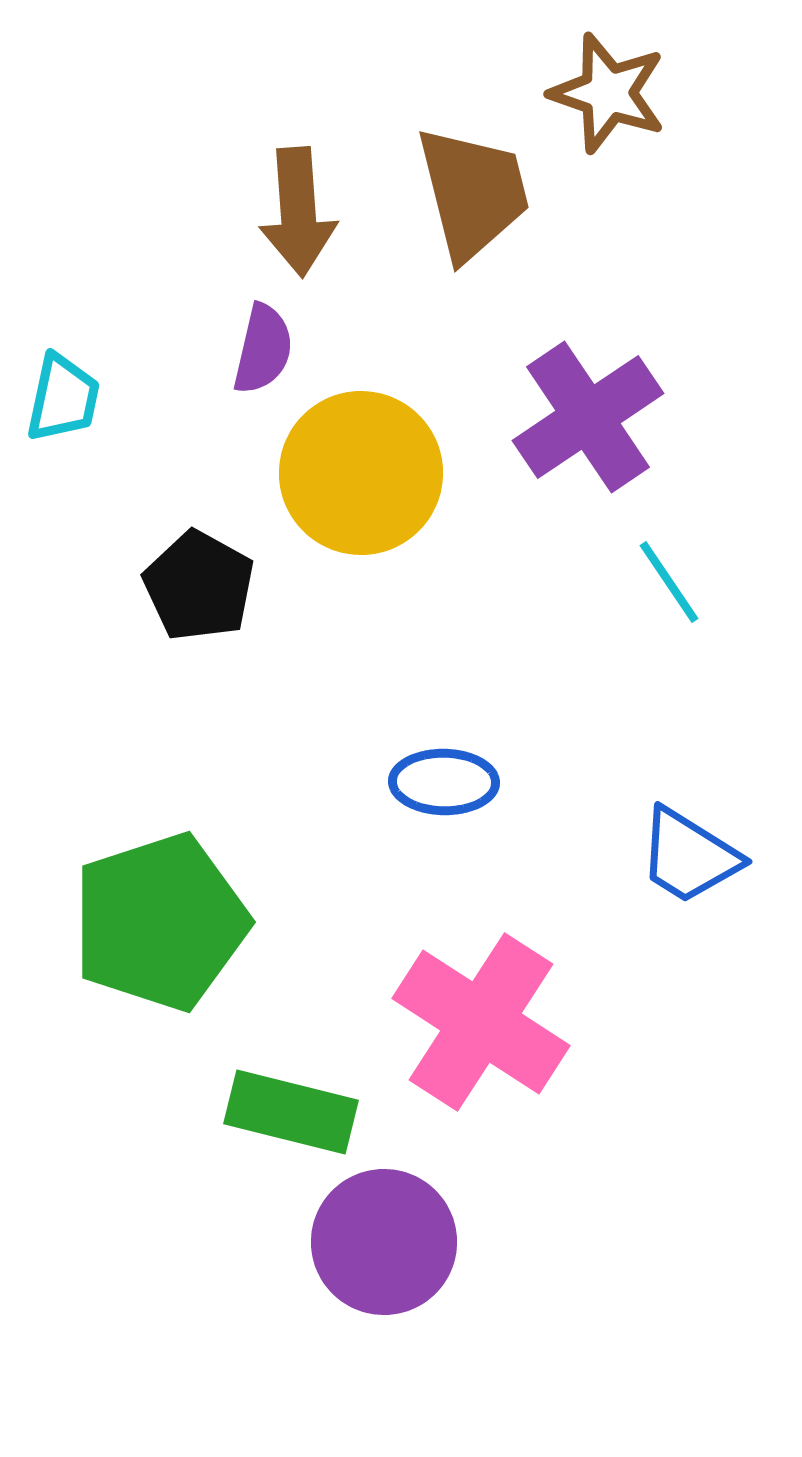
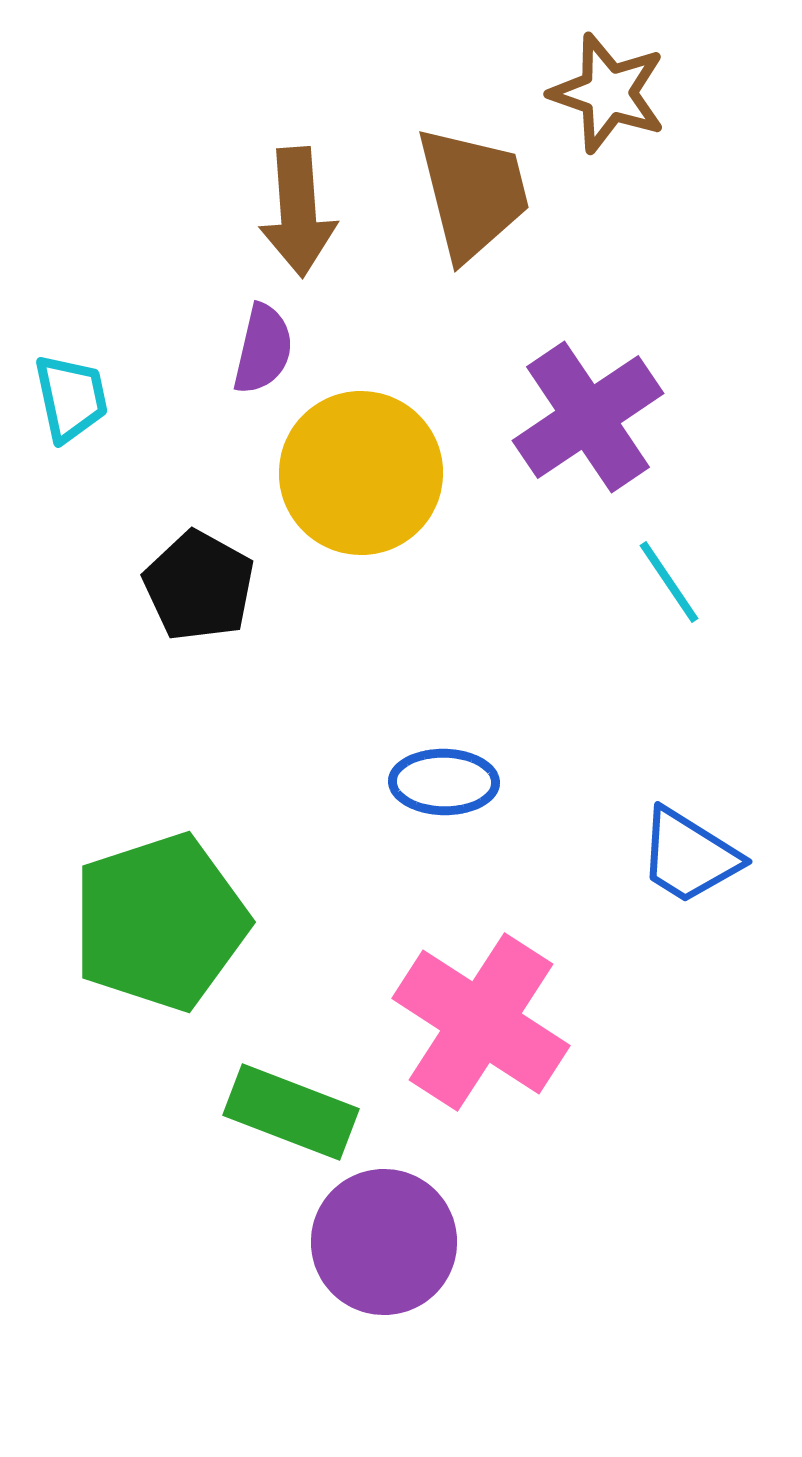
cyan trapezoid: moved 8 px right; rotated 24 degrees counterclockwise
green rectangle: rotated 7 degrees clockwise
